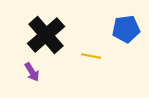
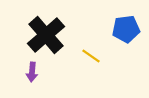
yellow line: rotated 24 degrees clockwise
purple arrow: rotated 36 degrees clockwise
